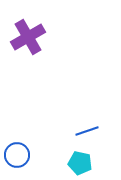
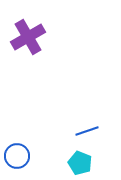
blue circle: moved 1 px down
cyan pentagon: rotated 10 degrees clockwise
